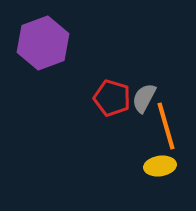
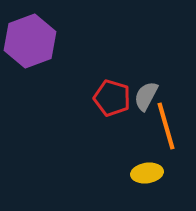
purple hexagon: moved 13 px left, 2 px up
gray semicircle: moved 2 px right, 2 px up
yellow ellipse: moved 13 px left, 7 px down
